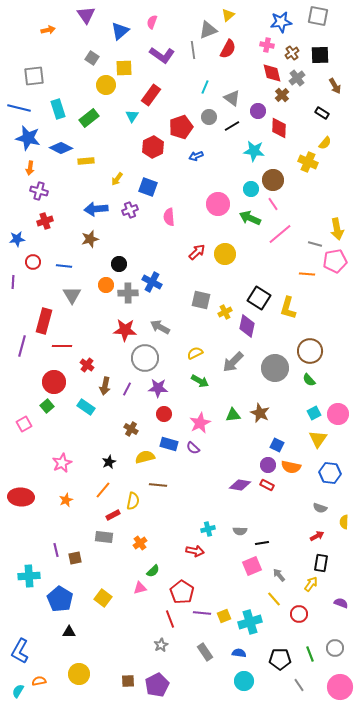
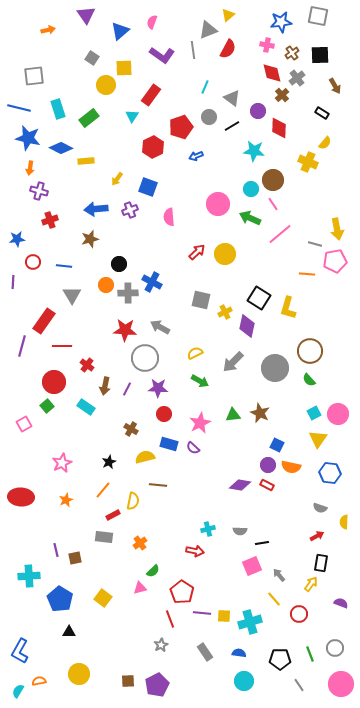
red cross at (45, 221): moved 5 px right, 1 px up
red rectangle at (44, 321): rotated 20 degrees clockwise
yellow square at (224, 616): rotated 24 degrees clockwise
pink circle at (340, 687): moved 1 px right, 3 px up
